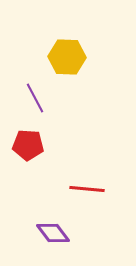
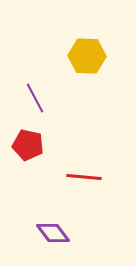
yellow hexagon: moved 20 px right, 1 px up
red pentagon: rotated 8 degrees clockwise
red line: moved 3 px left, 12 px up
